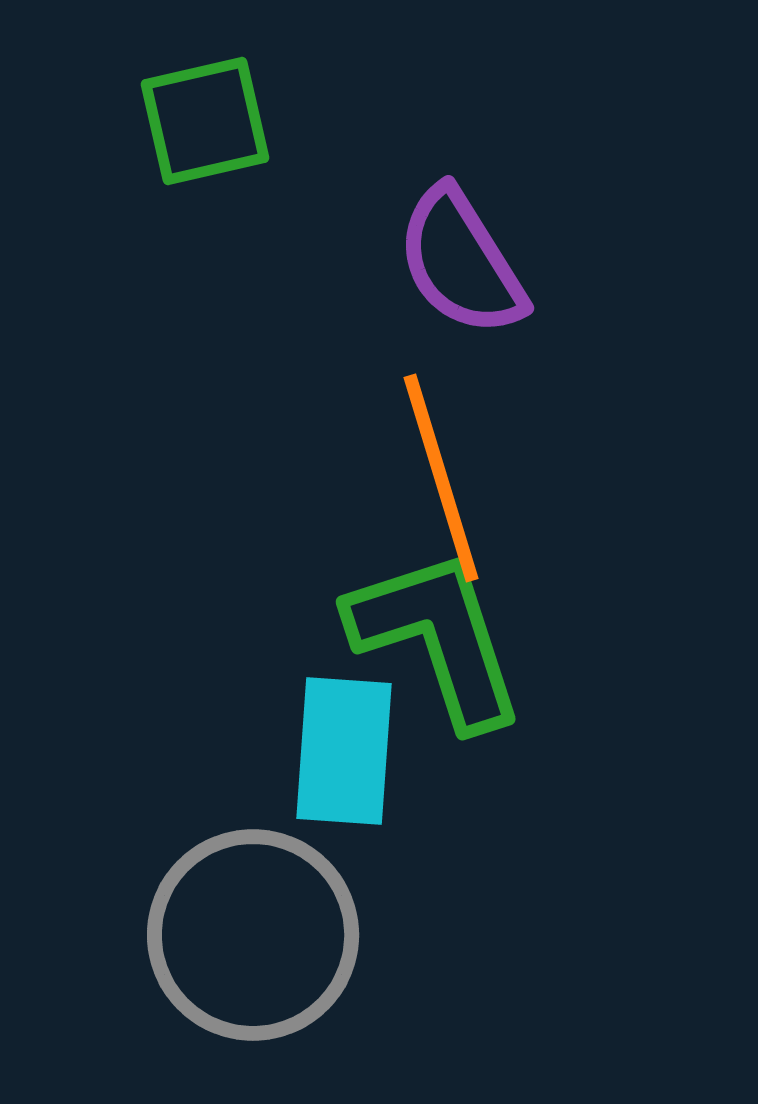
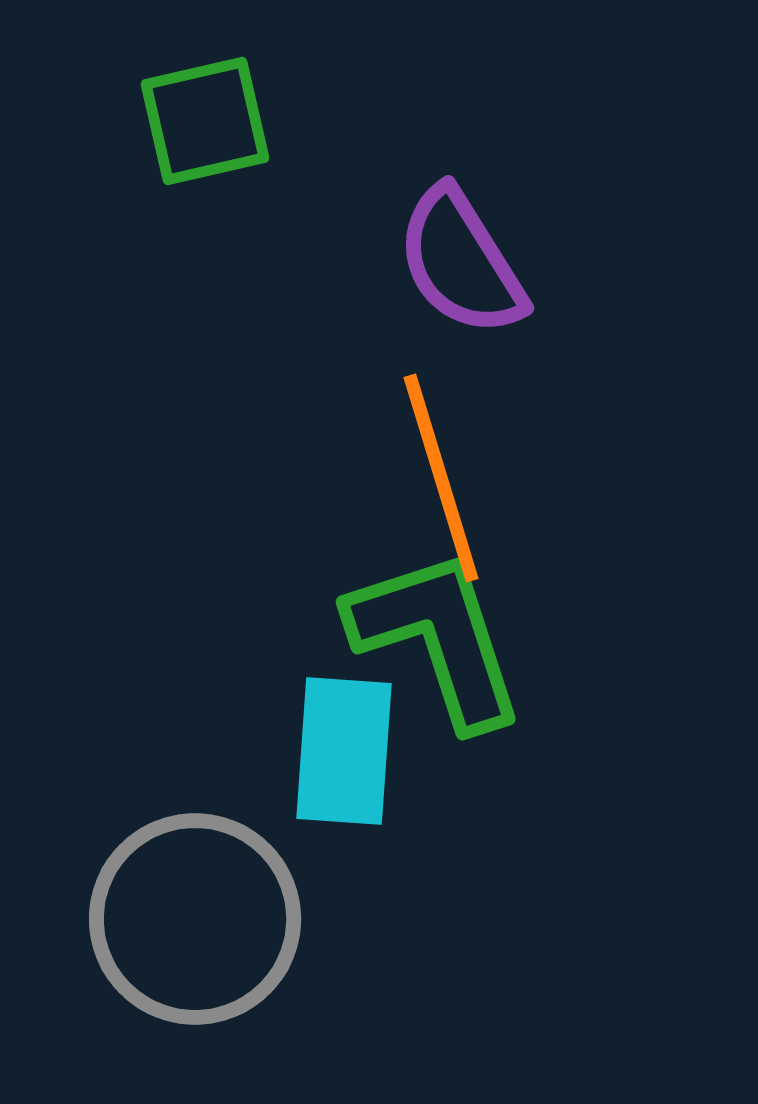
gray circle: moved 58 px left, 16 px up
